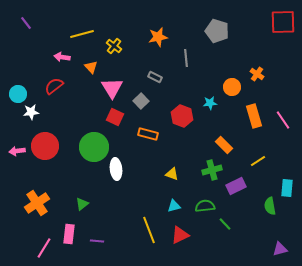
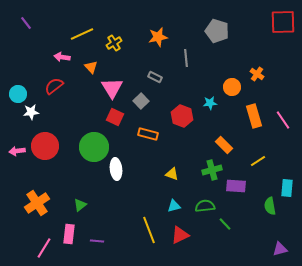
yellow line at (82, 34): rotated 10 degrees counterclockwise
yellow cross at (114, 46): moved 3 px up; rotated 21 degrees clockwise
purple rectangle at (236, 186): rotated 30 degrees clockwise
green triangle at (82, 204): moved 2 px left, 1 px down
